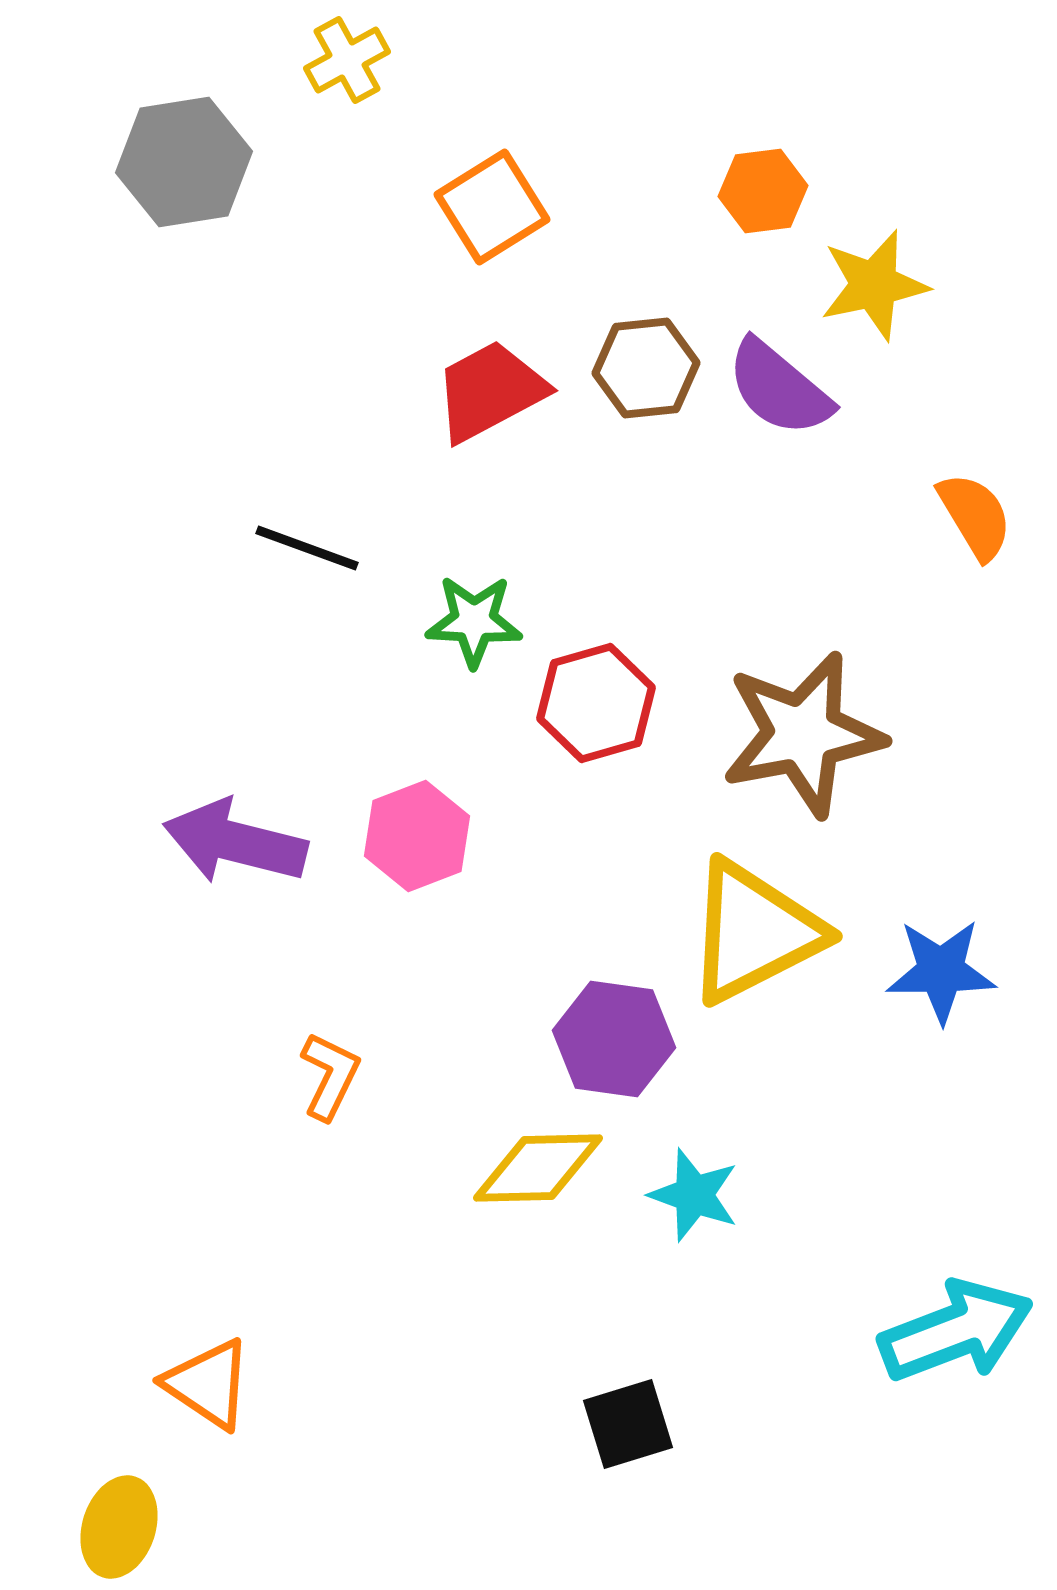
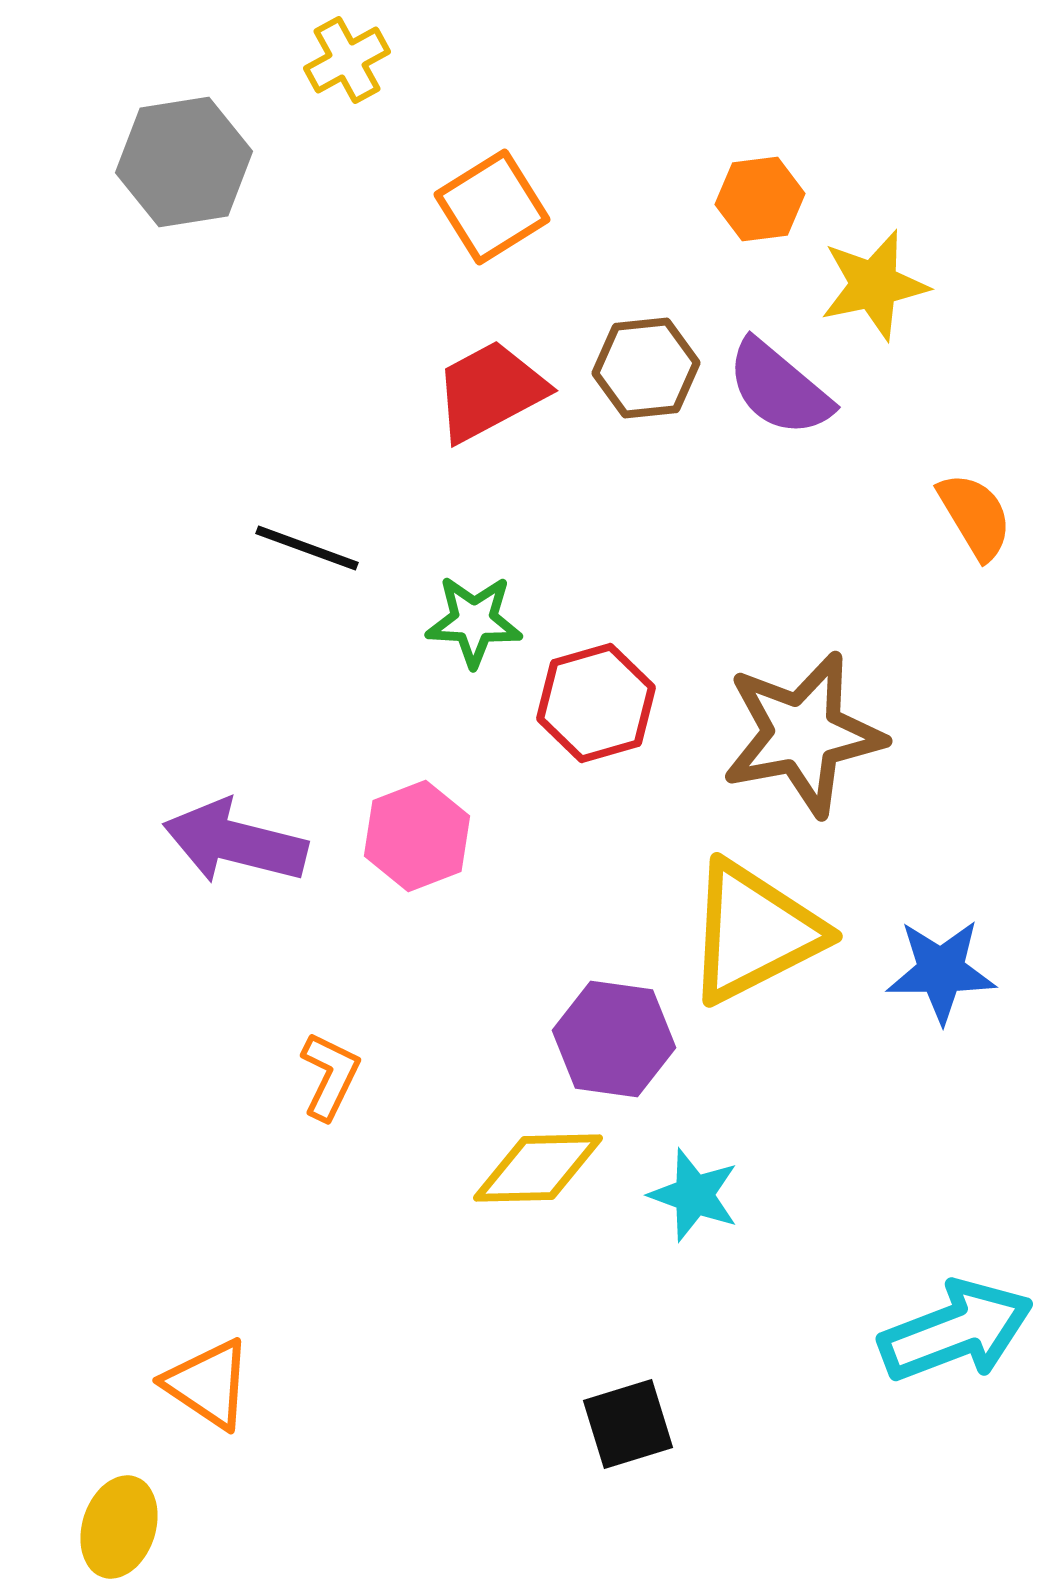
orange hexagon: moved 3 px left, 8 px down
